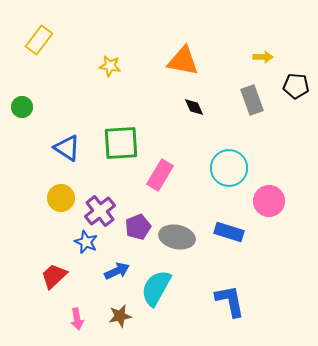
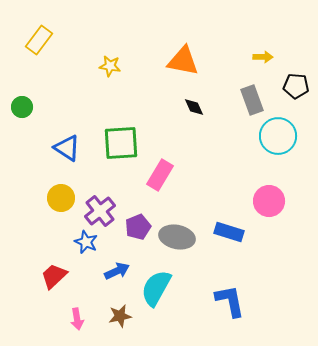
cyan circle: moved 49 px right, 32 px up
